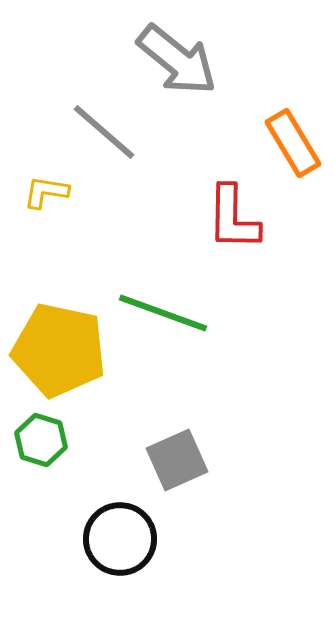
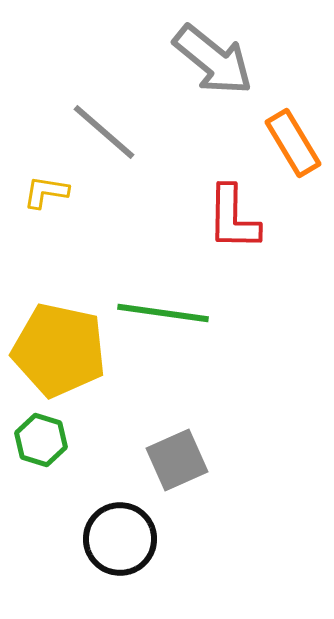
gray arrow: moved 36 px right
green line: rotated 12 degrees counterclockwise
